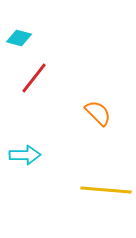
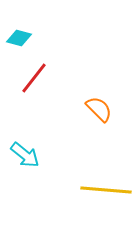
orange semicircle: moved 1 px right, 4 px up
cyan arrow: rotated 40 degrees clockwise
